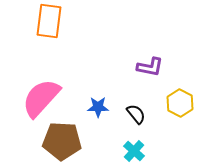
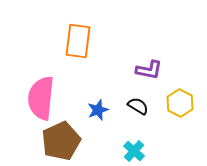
orange rectangle: moved 29 px right, 20 px down
purple L-shape: moved 1 px left, 3 px down
pink semicircle: rotated 36 degrees counterclockwise
blue star: moved 3 px down; rotated 20 degrees counterclockwise
black semicircle: moved 2 px right, 8 px up; rotated 20 degrees counterclockwise
brown pentagon: moved 1 px left; rotated 27 degrees counterclockwise
